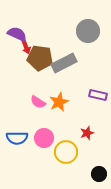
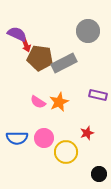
red arrow: moved 2 px up
